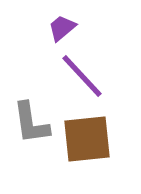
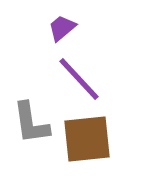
purple line: moved 3 px left, 3 px down
